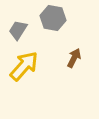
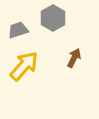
gray hexagon: rotated 20 degrees clockwise
gray trapezoid: rotated 40 degrees clockwise
